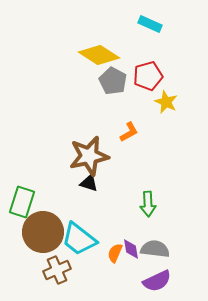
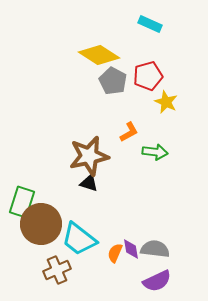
green arrow: moved 7 px right, 52 px up; rotated 80 degrees counterclockwise
brown circle: moved 2 px left, 8 px up
